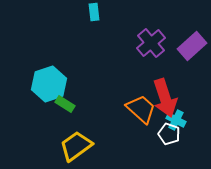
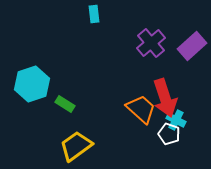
cyan rectangle: moved 2 px down
cyan hexagon: moved 17 px left
